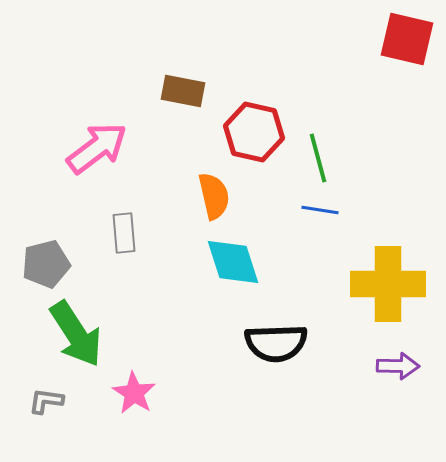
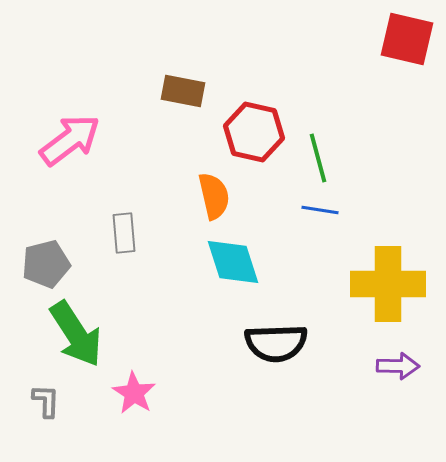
pink arrow: moved 27 px left, 8 px up
gray L-shape: rotated 84 degrees clockwise
